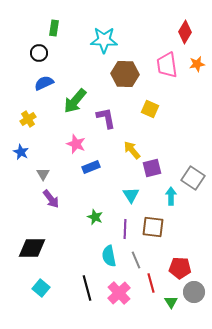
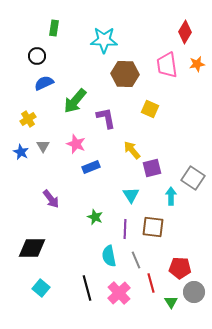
black circle: moved 2 px left, 3 px down
gray triangle: moved 28 px up
